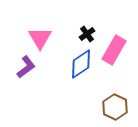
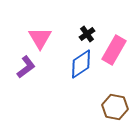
brown hexagon: rotated 15 degrees counterclockwise
